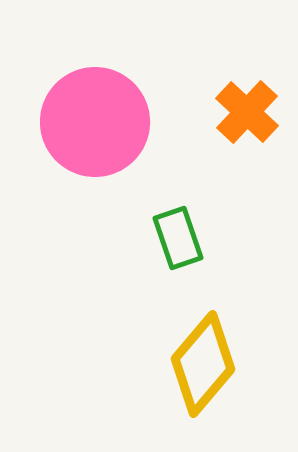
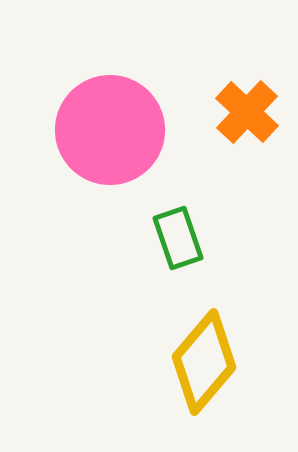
pink circle: moved 15 px right, 8 px down
yellow diamond: moved 1 px right, 2 px up
